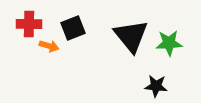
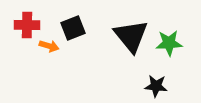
red cross: moved 2 px left, 1 px down
